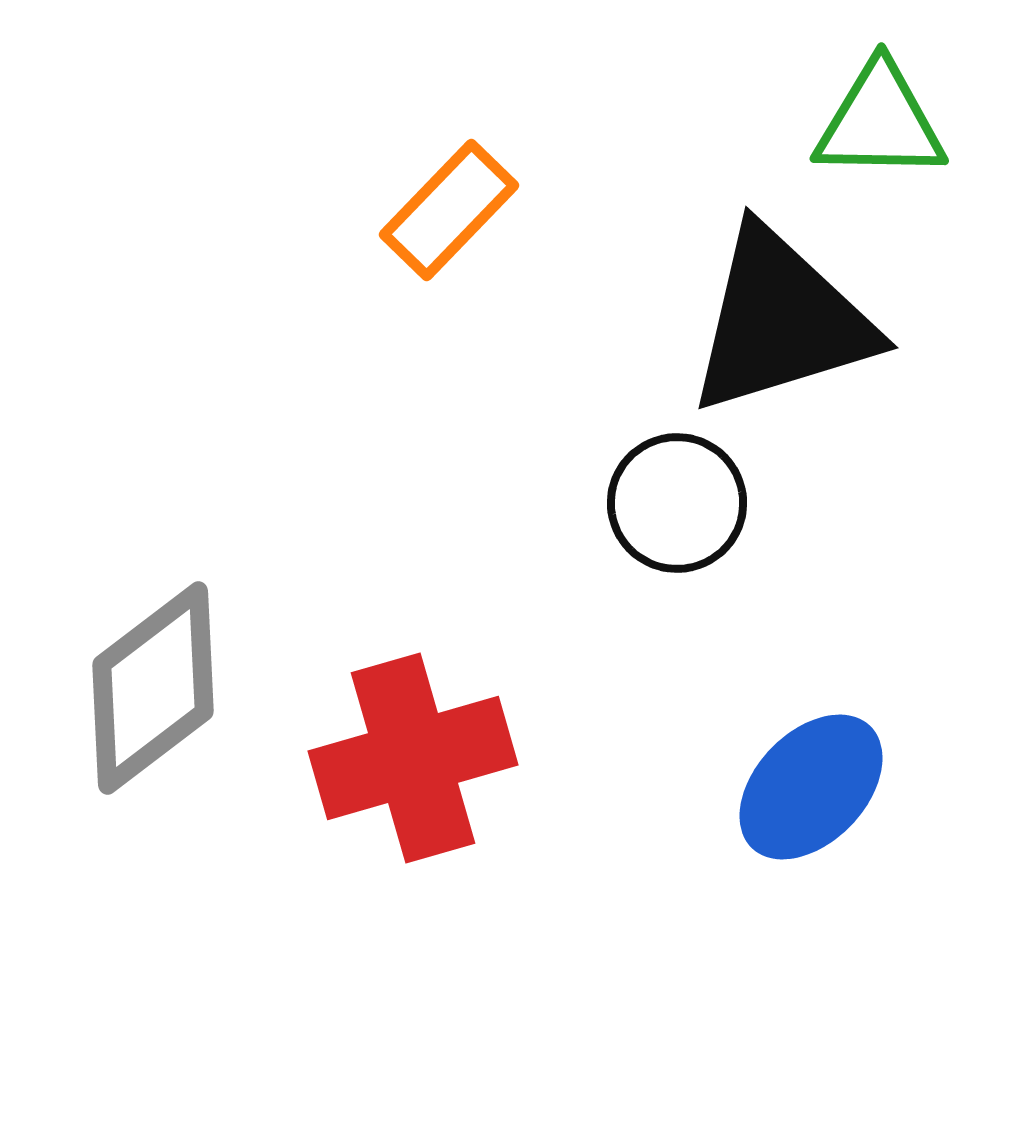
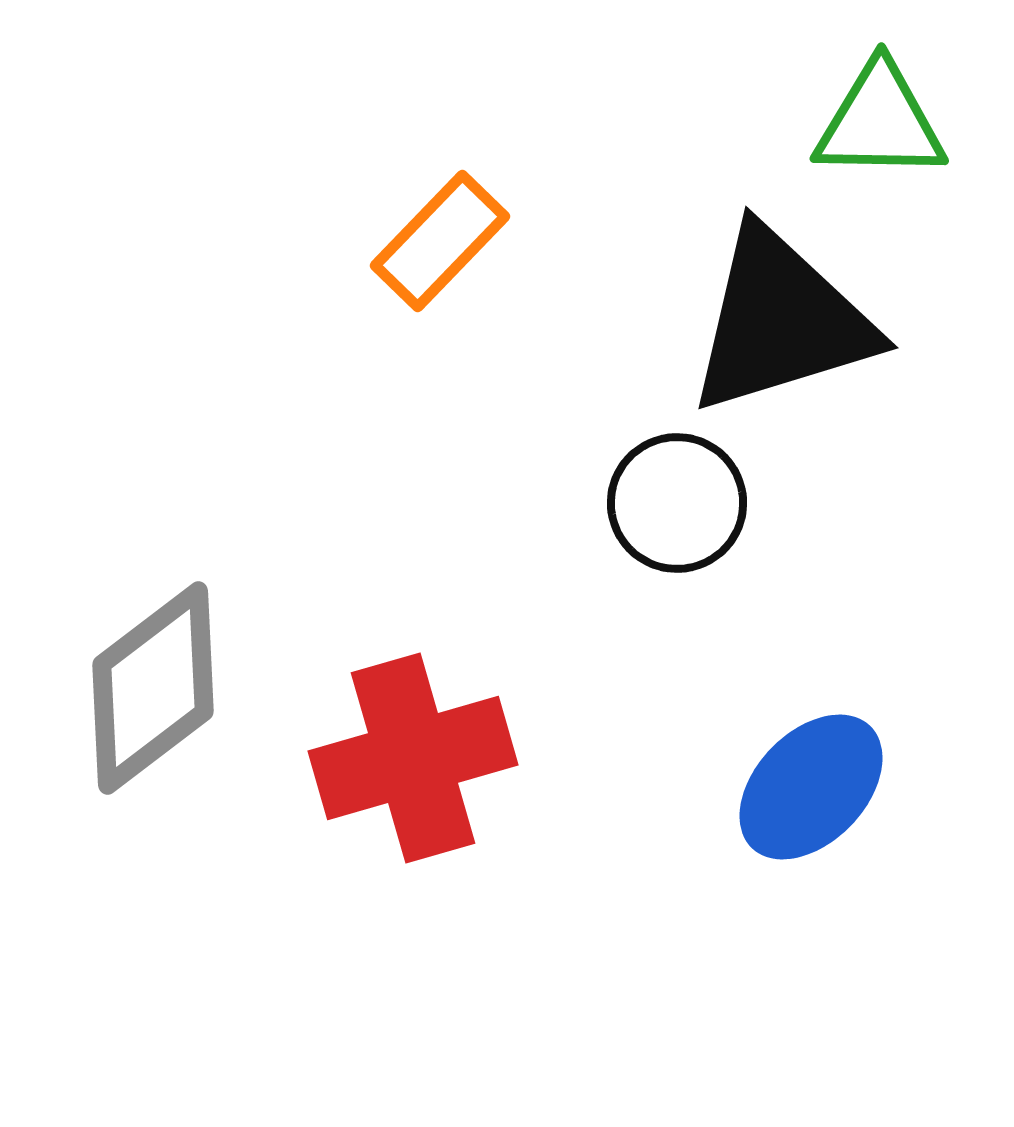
orange rectangle: moved 9 px left, 31 px down
